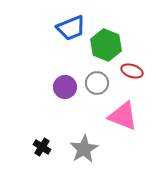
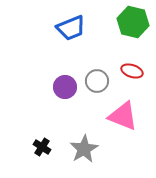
green hexagon: moved 27 px right, 23 px up; rotated 8 degrees counterclockwise
gray circle: moved 2 px up
